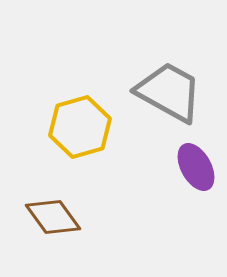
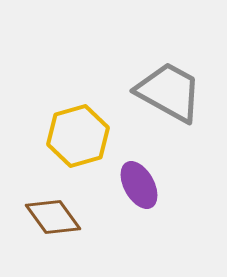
yellow hexagon: moved 2 px left, 9 px down
purple ellipse: moved 57 px left, 18 px down
